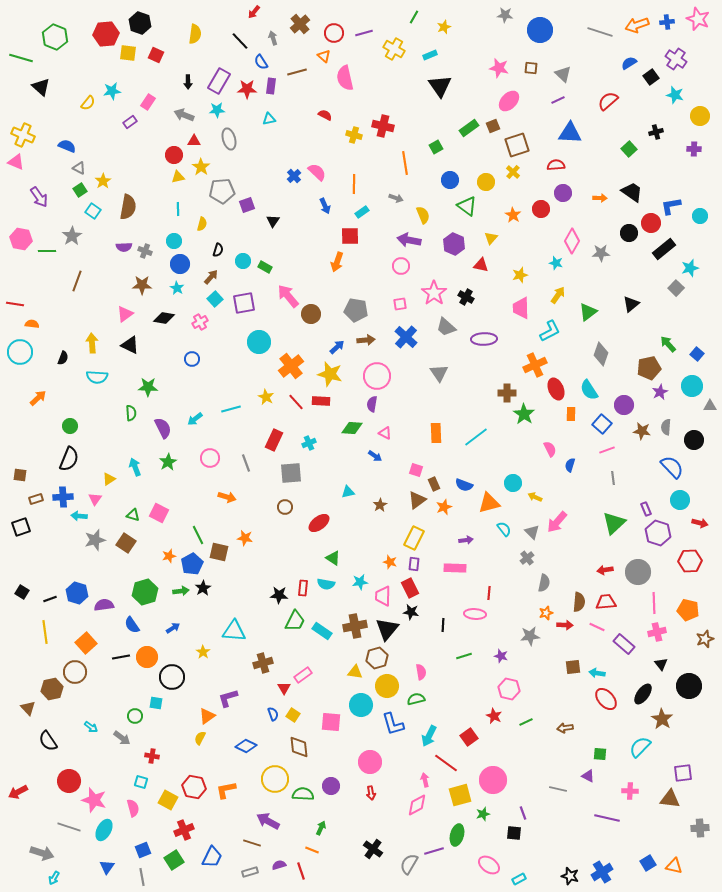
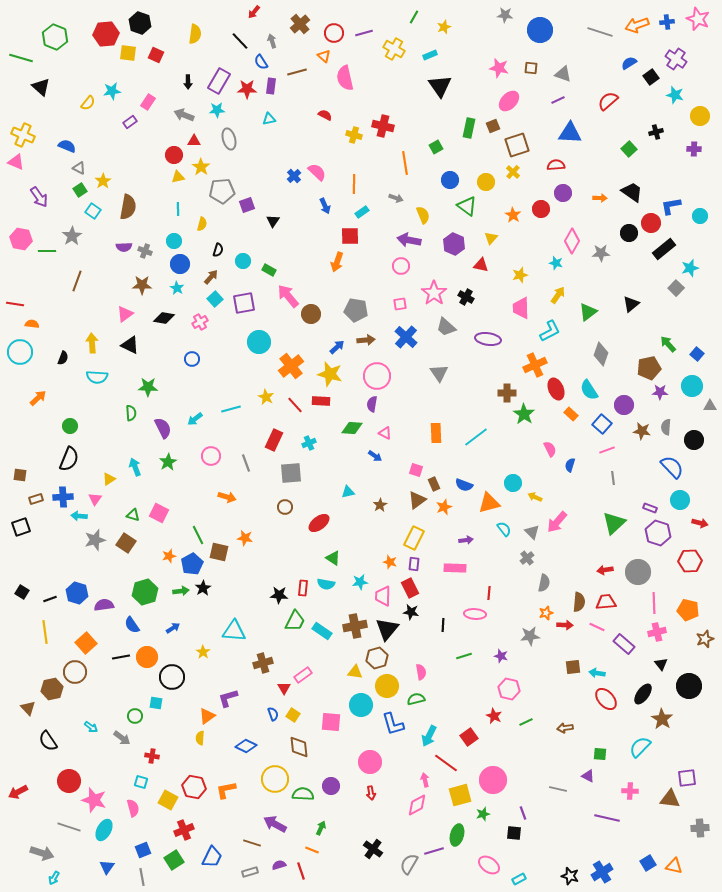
gray arrow at (273, 38): moved 1 px left, 3 px down
gray triangle at (563, 74): rotated 24 degrees counterclockwise
green rectangle at (469, 128): rotated 42 degrees counterclockwise
green rectangle at (265, 267): moved 4 px right, 3 px down
purple ellipse at (484, 339): moved 4 px right; rotated 10 degrees clockwise
purple star at (660, 392): rotated 28 degrees clockwise
red line at (296, 402): moved 1 px left, 3 px down
orange rectangle at (571, 414): rotated 48 degrees counterclockwise
pink circle at (210, 458): moved 1 px right, 2 px up
purple rectangle at (646, 509): moved 4 px right, 1 px up; rotated 48 degrees counterclockwise
yellow semicircle at (200, 738): rotated 24 degrees counterclockwise
purple square at (683, 773): moved 4 px right, 5 px down
purple arrow at (268, 821): moved 7 px right, 3 px down
